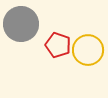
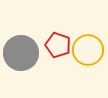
gray circle: moved 29 px down
